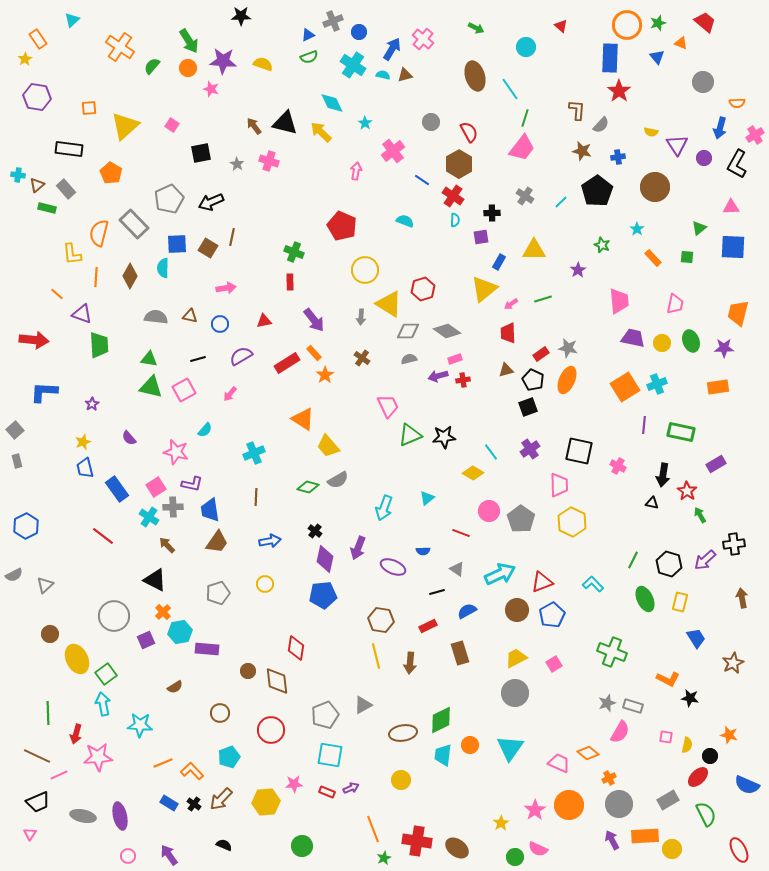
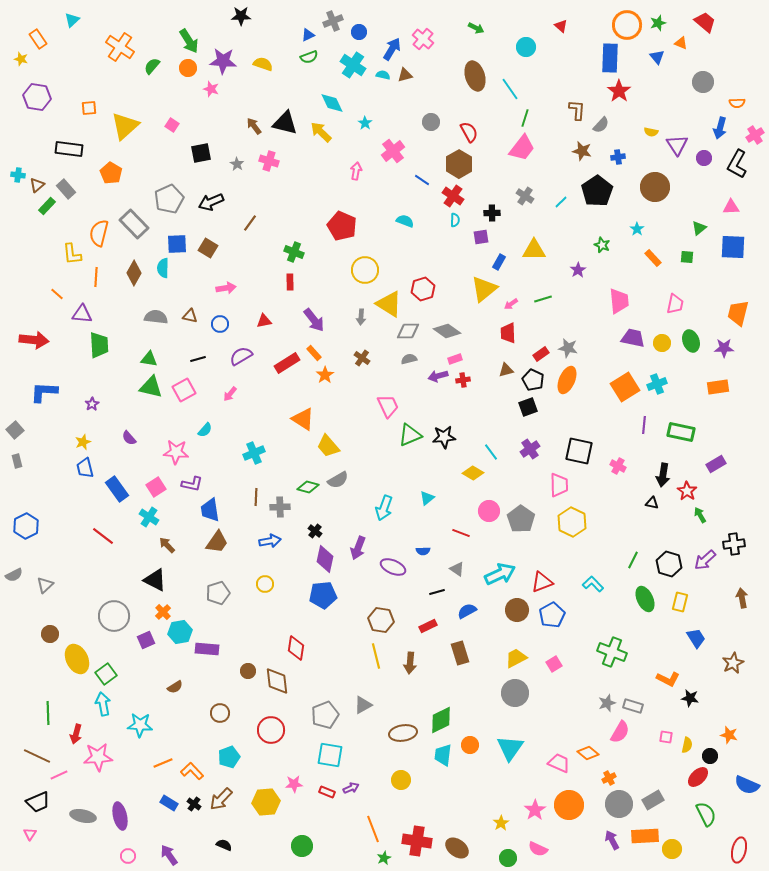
yellow star at (25, 59): moved 4 px left; rotated 24 degrees counterclockwise
green rectangle at (47, 208): moved 2 px up; rotated 60 degrees counterclockwise
brown line at (232, 237): moved 18 px right, 14 px up; rotated 24 degrees clockwise
brown diamond at (130, 276): moved 4 px right, 3 px up
purple triangle at (82, 314): rotated 15 degrees counterclockwise
pink star at (176, 452): rotated 10 degrees counterclockwise
gray cross at (173, 507): moved 107 px right
gray rectangle at (668, 800): moved 15 px left
red ellipse at (739, 850): rotated 40 degrees clockwise
green circle at (515, 857): moved 7 px left, 1 px down
